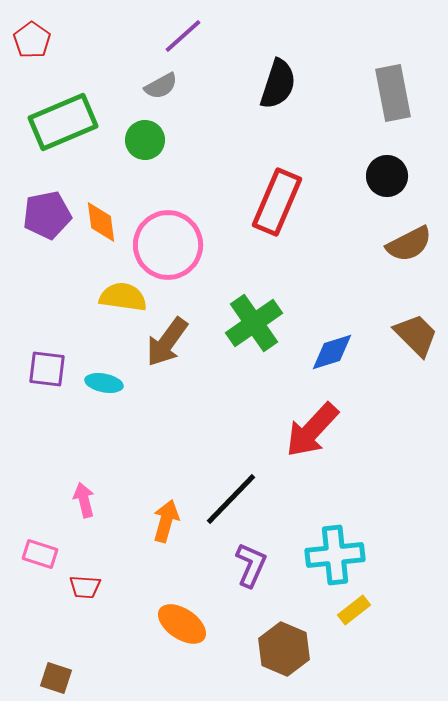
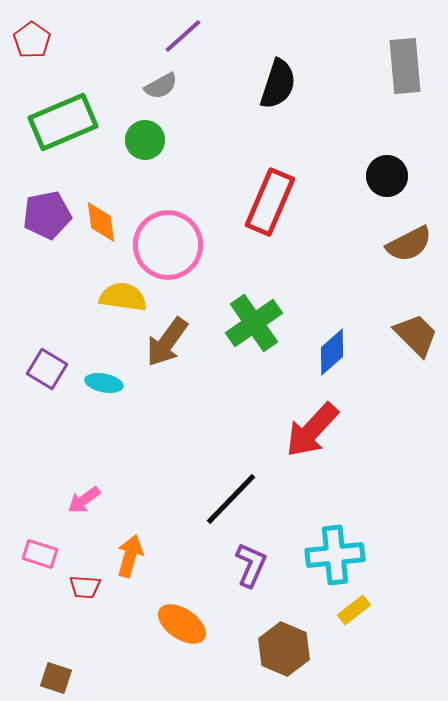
gray rectangle: moved 12 px right, 27 px up; rotated 6 degrees clockwise
red rectangle: moved 7 px left
blue diamond: rotated 24 degrees counterclockwise
purple square: rotated 24 degrees clockwise
pink arrow: rotated 112 degrees counterclockwise
orange arrow: moved 36 px left, 35 px down
